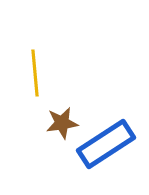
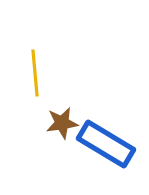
blue rectangle: rotated 64 degrees clockwise
